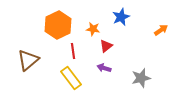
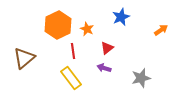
orange star: moved 6 px left; rotated 16 degrees clockwise
red triangle: moved 1 px right, 2 px down
brown triangle: moved 4 px left, 2 px up
